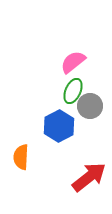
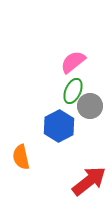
orange semicircle: rotated 15 degrees counterclockwise
red arrow: moved 4 px down
